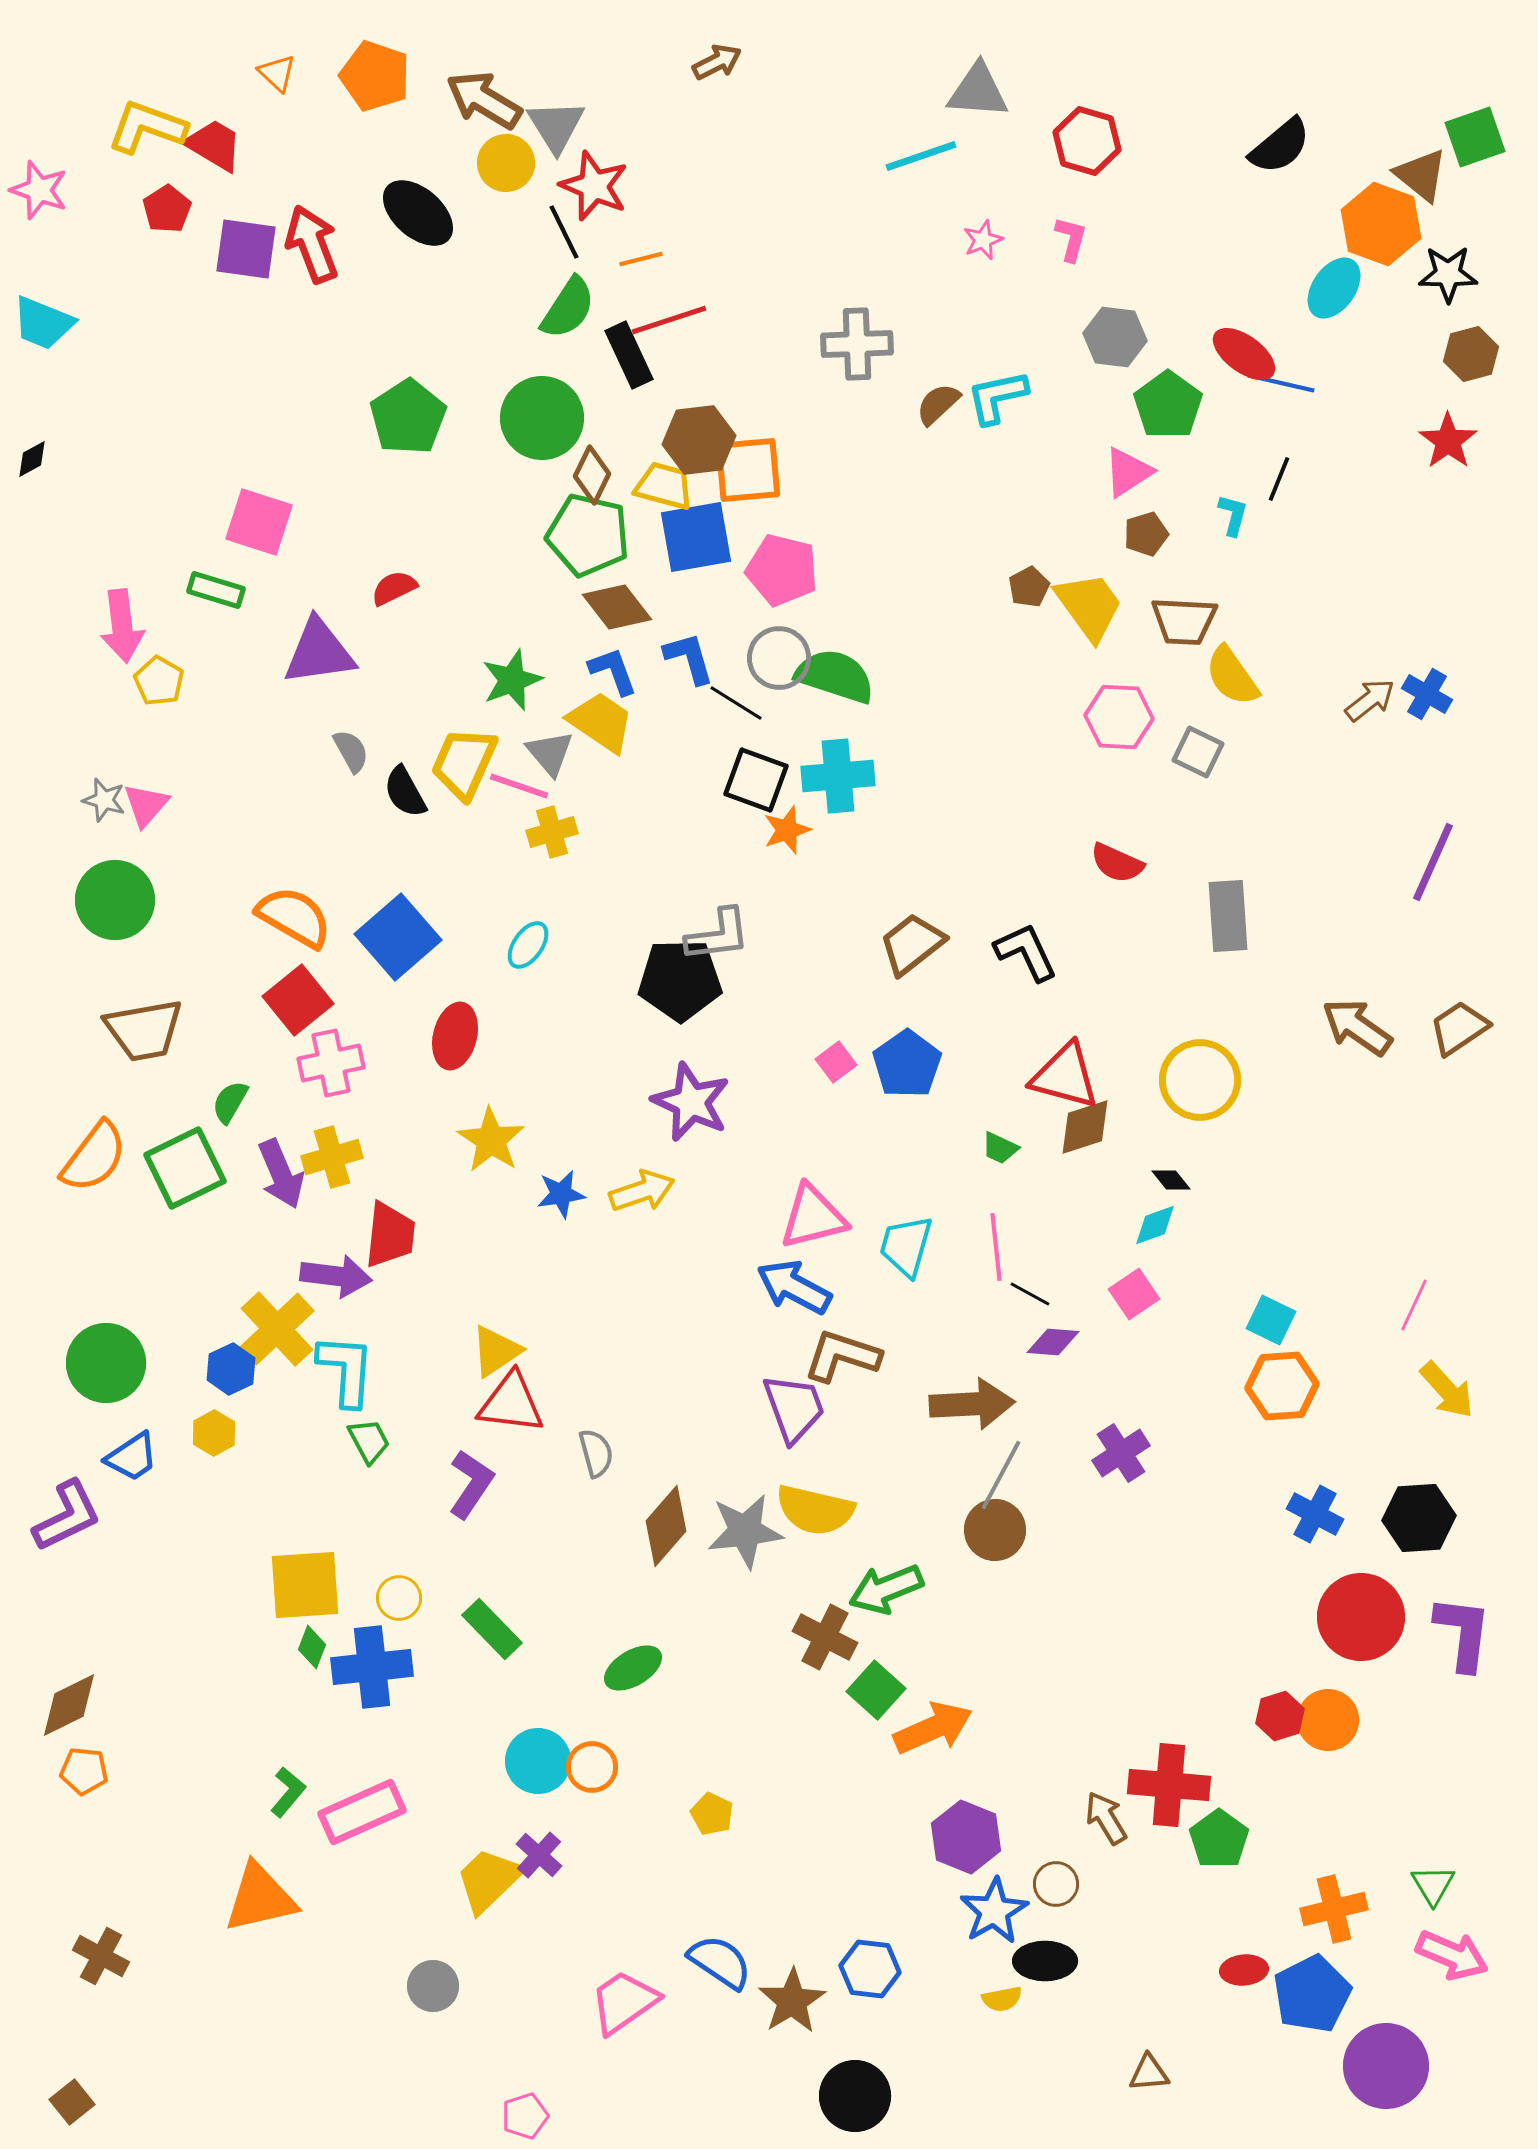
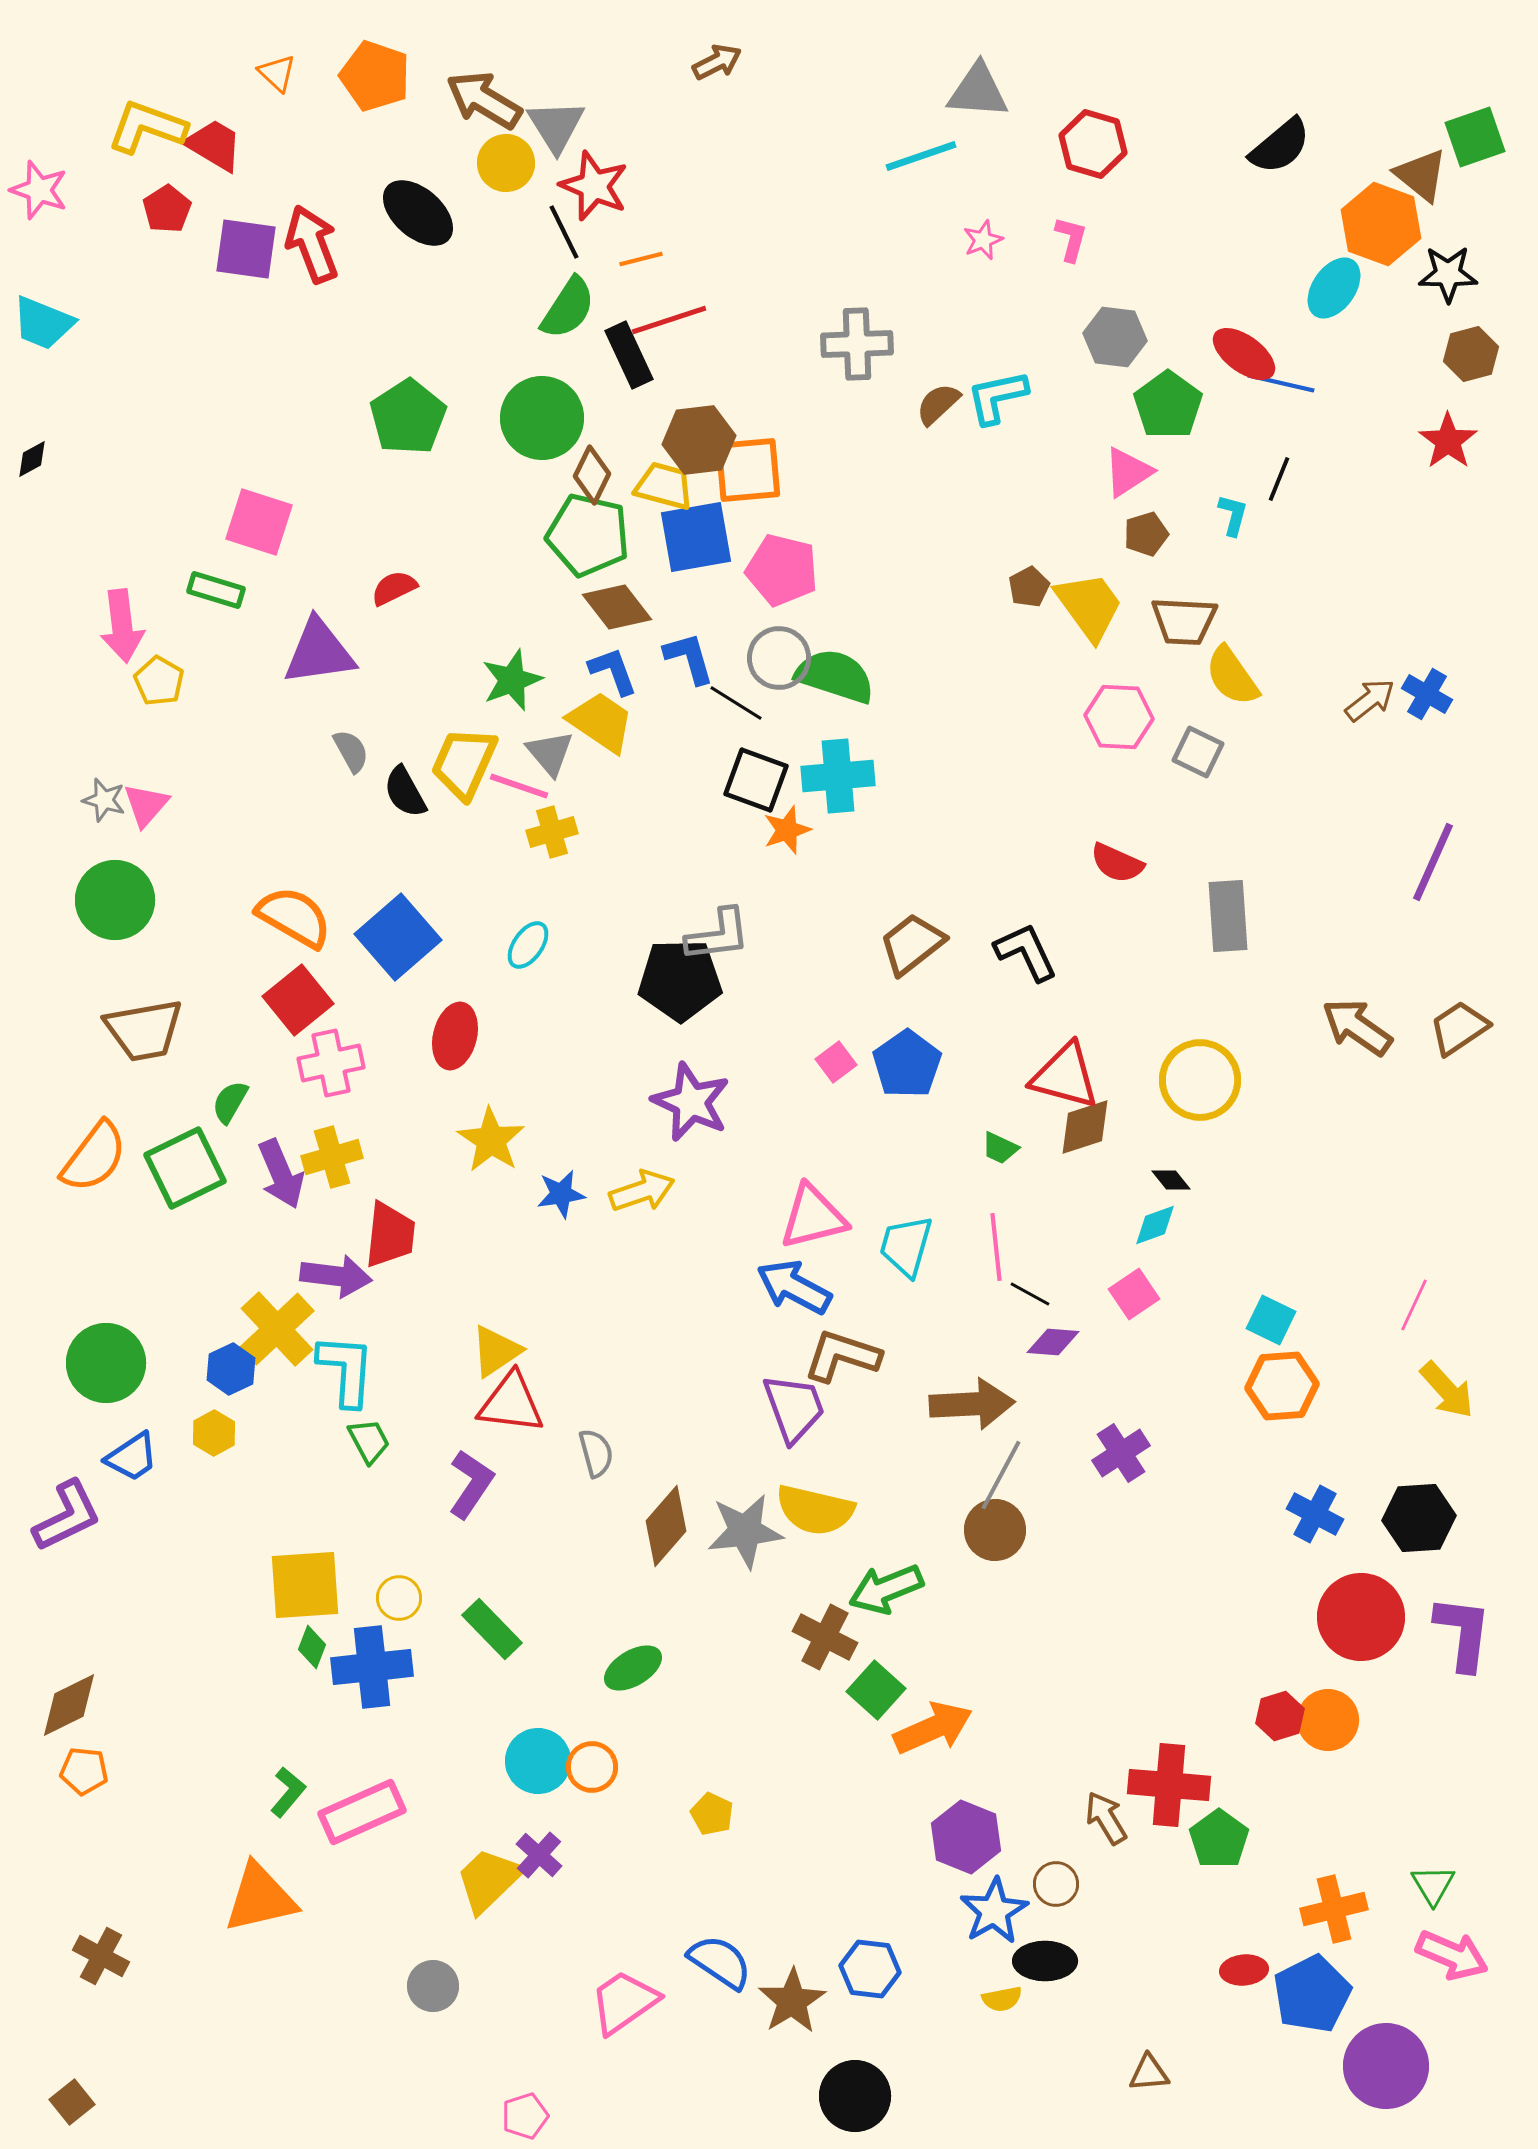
red hexagon at (1087, 141): moved 6 px right, 3 px down
